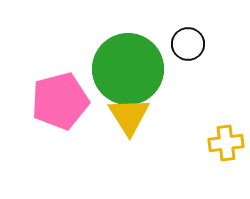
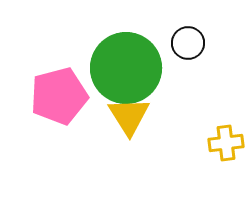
black circle: moved 1 px up
green circle: moved 2 px left, 1 px up
pink pentagon: moved 1 px left, 5 px up
